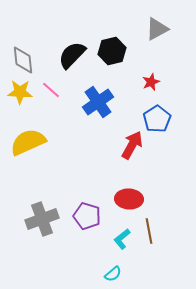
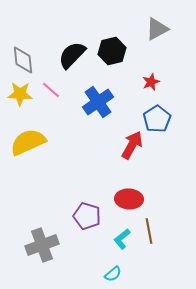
yellow star: moved 2 px down
gray cross: moved 26 px down
